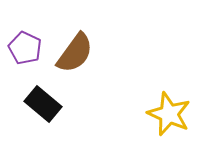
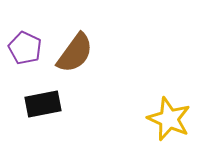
black rectangle: rotated 51 degrees counterclockwise
yellow star: moved 5 px down
